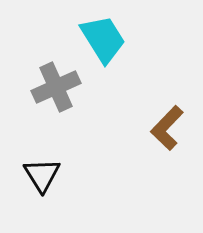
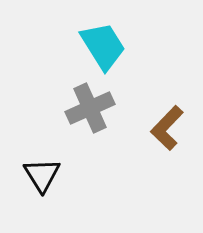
cyan trapezoid: moved 7 px down
gray cross: moved 34 px right, 21 px down
